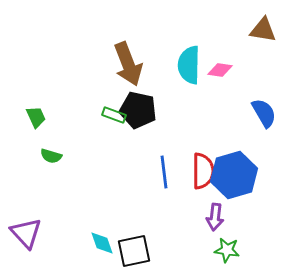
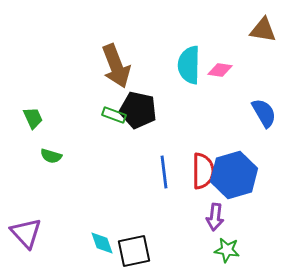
brown arrow: moved 12 px left, 2 px down
green trapezoid: moved 3 px left, 1 px down
